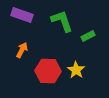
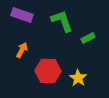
green rectangle: moved 2 px down
yellow star: moved 2 px right, 8 px down
